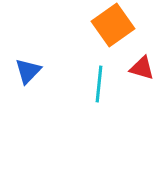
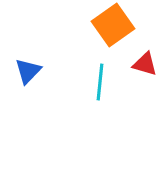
red triangle: moved 3 px right, 4 px up
cyan line: moved 1 px right, 2 px up
